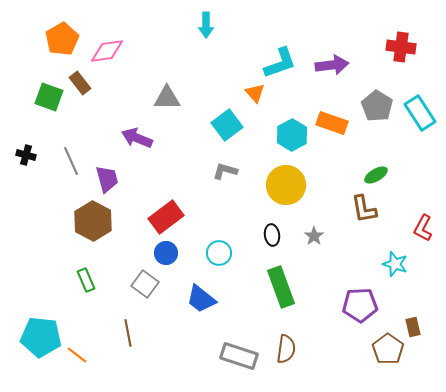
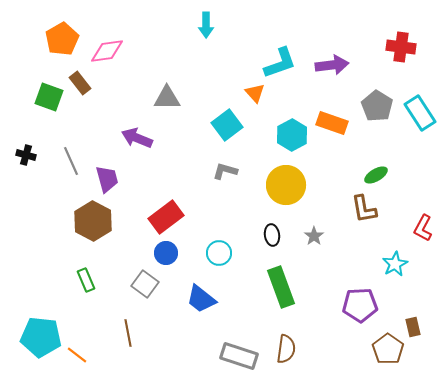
cyan star at (395, 264): rotated 25 degrees clockwise
